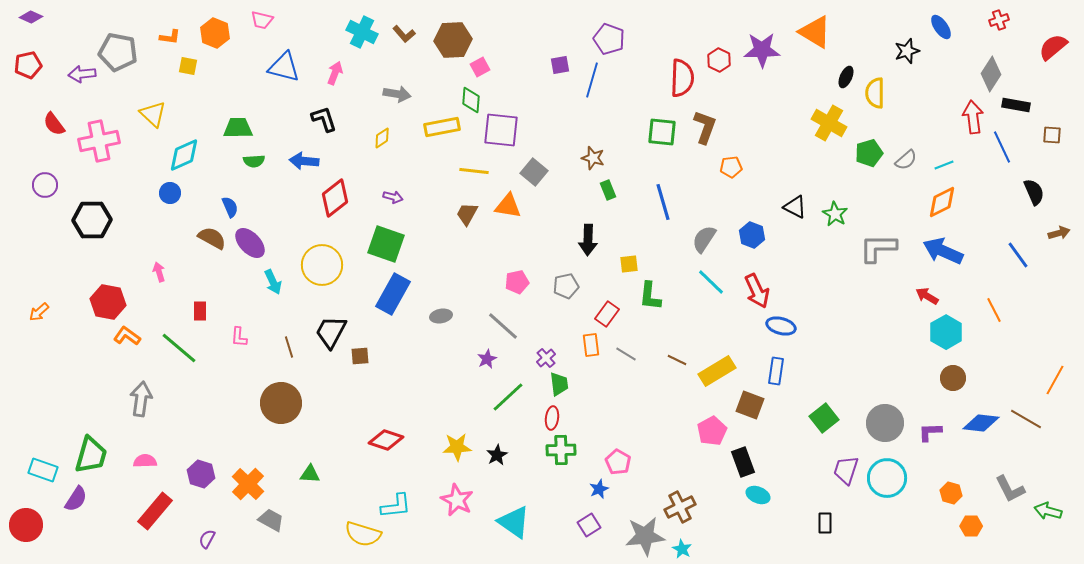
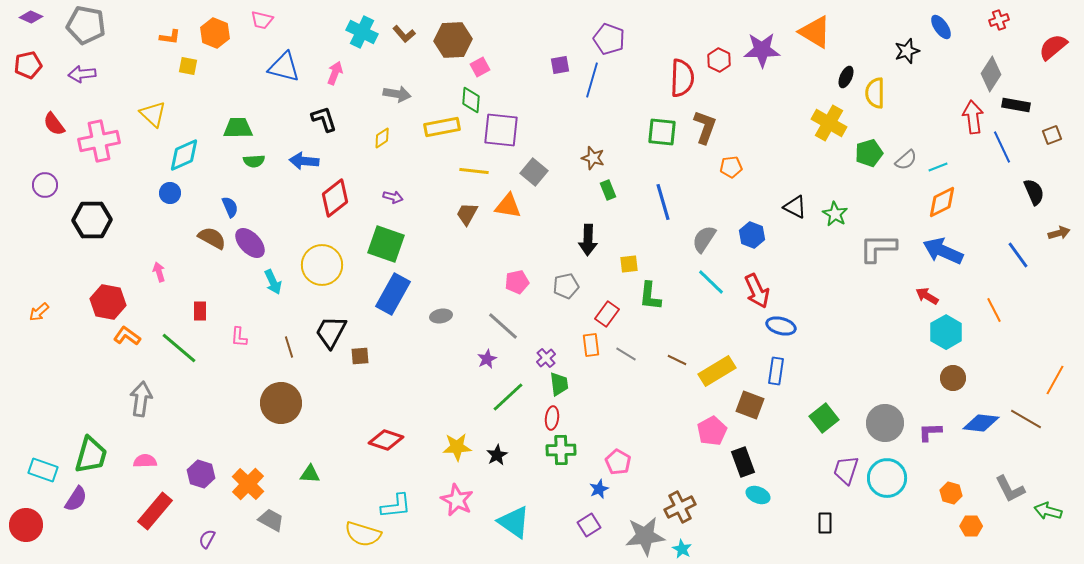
gray pentagon at (118, 52): moved 32 px left, 27 px up
brown square at (1052, 135): rotated 24 degrees counterclockwise
cyan line at (944, 165): moved 6 px left, 2 px down
